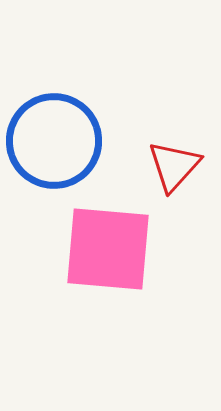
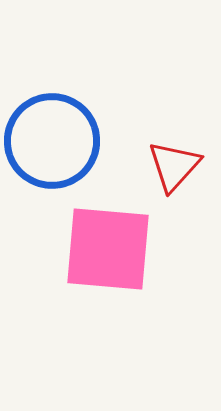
blue circle: moved 2 px left
